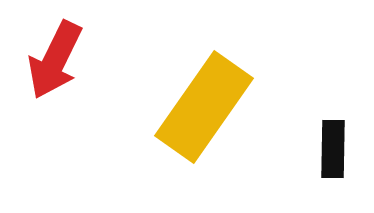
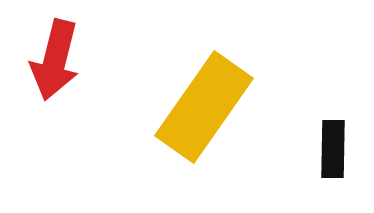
red arrow: rotated 12 degrees counterclockwise
